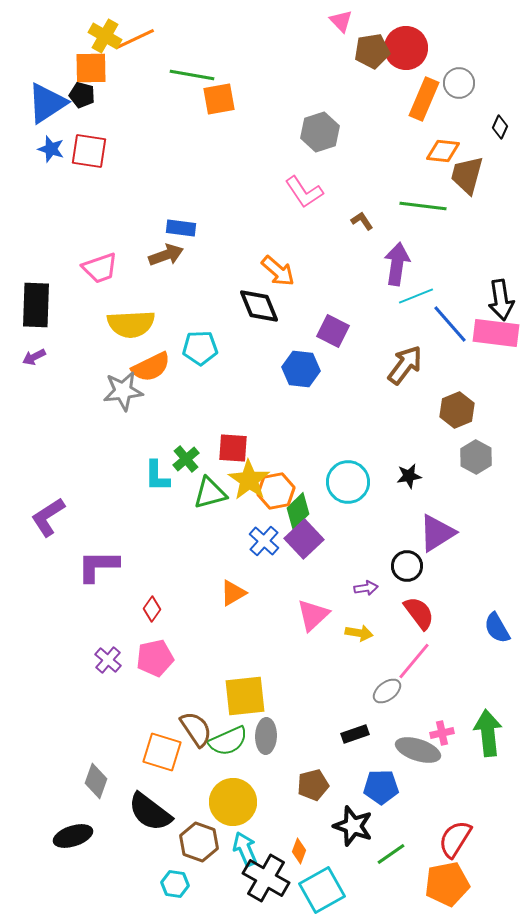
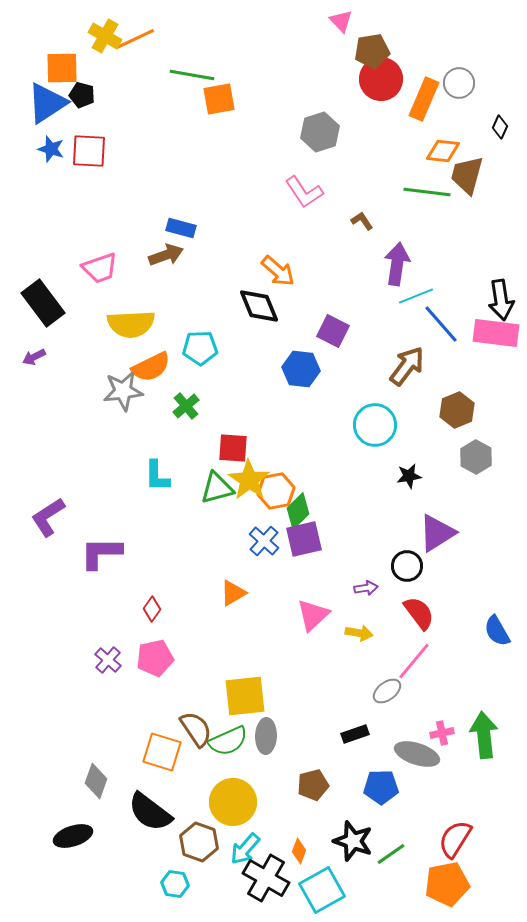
red circle at (406, 48): moved 25 px left, 31 px down
orange square at (91, 68): moved 29 px left
red square at (89, 151): rotated 6 degrees counterclockwise
green line at (423, 206): moved 4 px right, 14 px up
blue rectangle at (181, 228): rotated 8 degrees clockwise
black rectangle at (36, 305): moved 7 px right, 2 px up; rotated 39 degrees counterclockwise
blue line at (450, 324): moved 9 px left
brown arrow at (405, 365): moved 2 px right, 1 px down
green cross at (186, 459): moved 53 px up
cyan circle at (348, 482): moved 27 px right, 57 px up
green triangle at (210, 493): moved 7 px right, 5 px up
purple square at (304, 539): rotated 30 degrees clockwise
purple L-shape at (98, 566): moved 3 px right, 13 px up
blue semicircle at (497, 628): moved 3 px down
green arrow at (488, 733): moved 4 px left, 2 px down
gray ellipse at (418, 750): moved 1 px left, 4 px down
black star at (353, 826): moved 15 px down
cyan arrow at (245, 849): rotated 116 degrees counterclockwise
